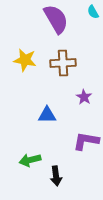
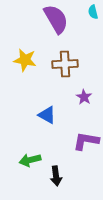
cyan semicircle: rotated 16 degrees clockwise
brown cross: moved 2 px right, 1 px down
blue triangle: rotated 30 degrees clockwise
